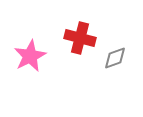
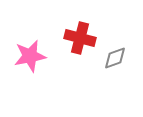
pink star: rotated 16 degrees clockwise
